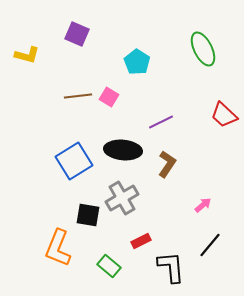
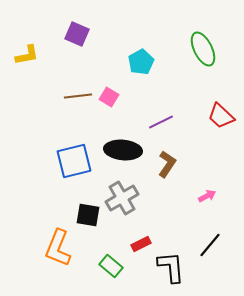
yellow L-shape: rotated 25 degrees counterclockwise
cyan pentagon: moved 4 px right; rotated 10 degrees clockwise
red trapezoid: moved 3 px left, 1 px down
blue square: rotated 18 degrees clockwise
pink arrow: moved 4 px right, 9 px up; rotated 12 degrees clockwise
red rectangle: moved 3 px down
green rectangle: moved 2 px right
